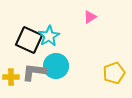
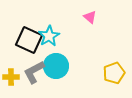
pink triangle: rotated 48 degrees counterclockwise
gray L-shape: rotated 35 degrees counterclockwise
